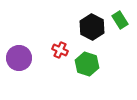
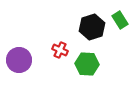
black hexagon: rotated 15 degrees clockwise
purple circle: moved 2 px down
green hexagon: rotated 15 degrees counterclockwise
